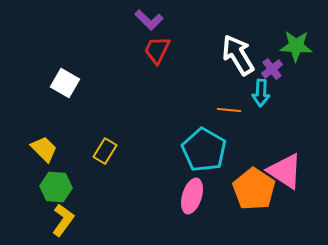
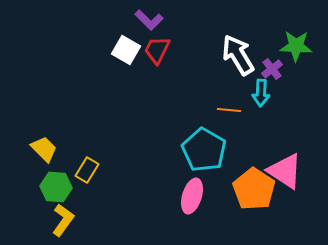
white square: moved 61 px right, 33 px up
yellow rectangle: moved 18 px left, 19 px down
